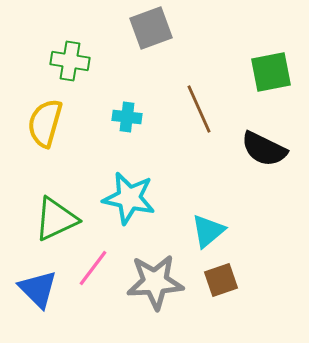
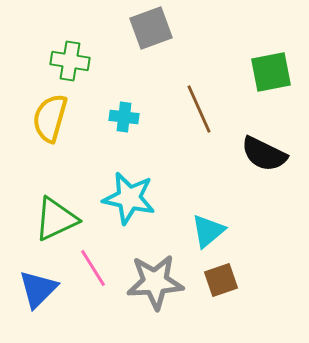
cyan cross: moved 3 px left
yellow semicircle: moved 5 px right, 5 px up
black semicircle: moved 5 px down
pink line: rotated 69 degrees counterclockwise
blue triangle: rotated 30 degrees clockwise
